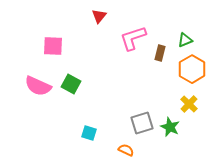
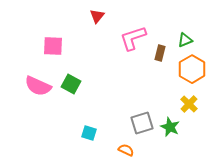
red triangle: moved 2 px left
